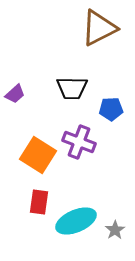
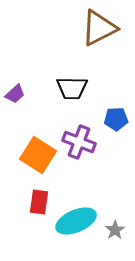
blue pentagon: moved 5 px right, 10 px down
